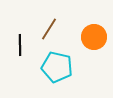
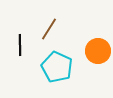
orange circle: moved 4 px right, 14 px down
cyan pentagon: rotated 12 degrees clockwise
